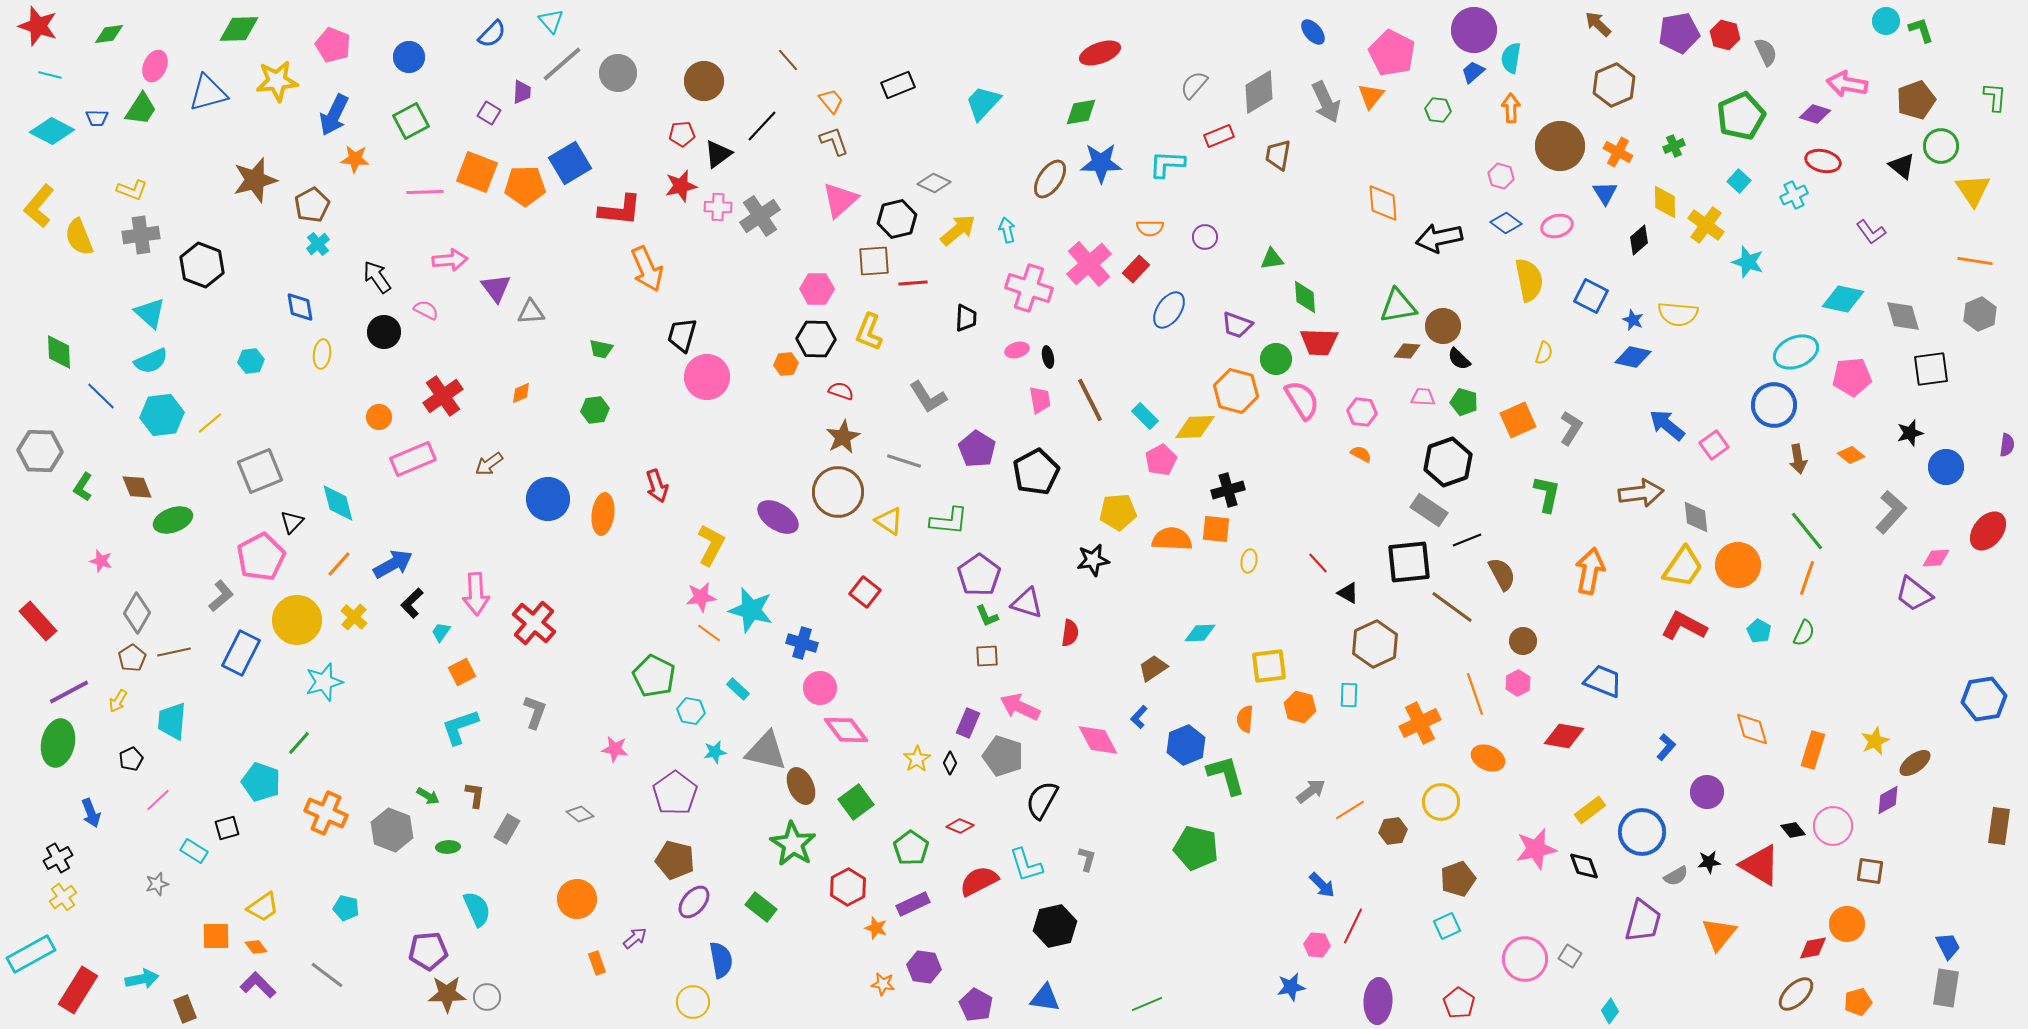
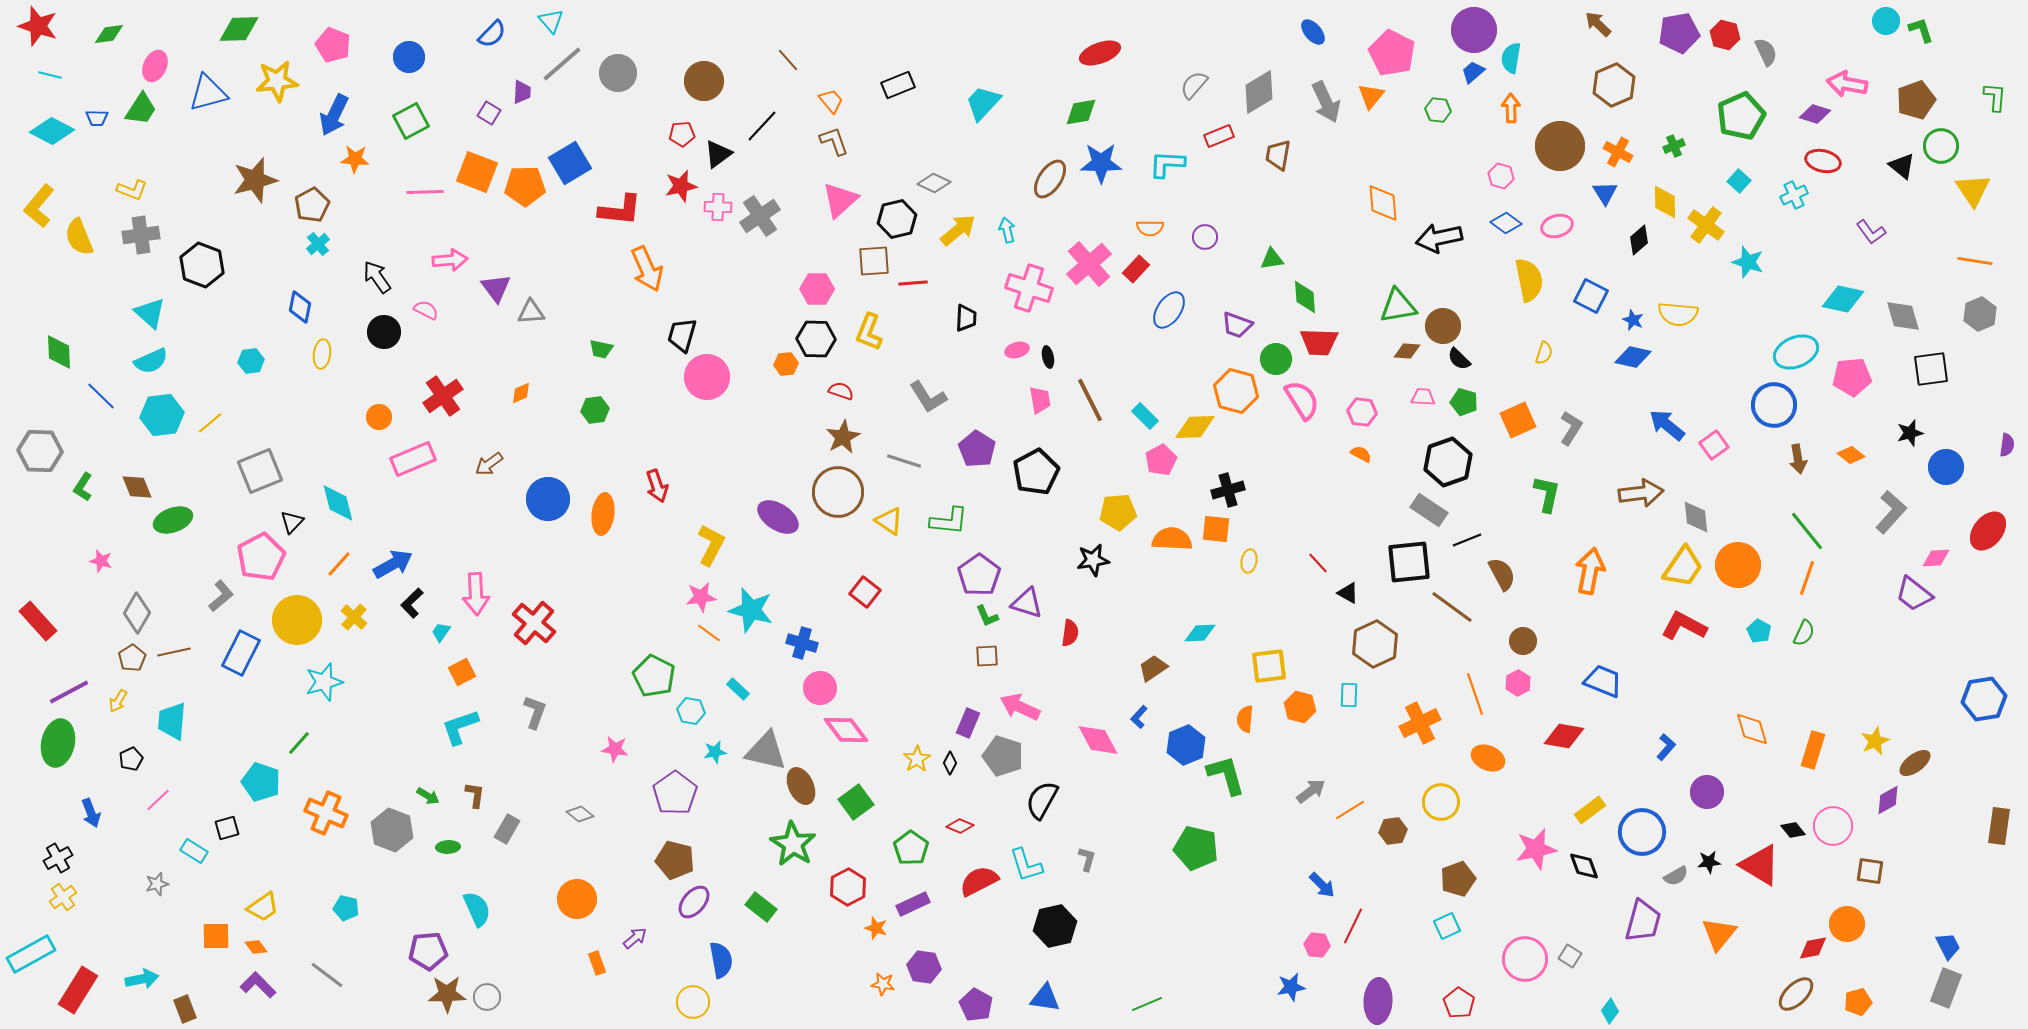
blue diamond at (300, 307): rotated 20 degrees clockwise
gray rectangle at (1946, 988): rotated 12 degrees clockwise
